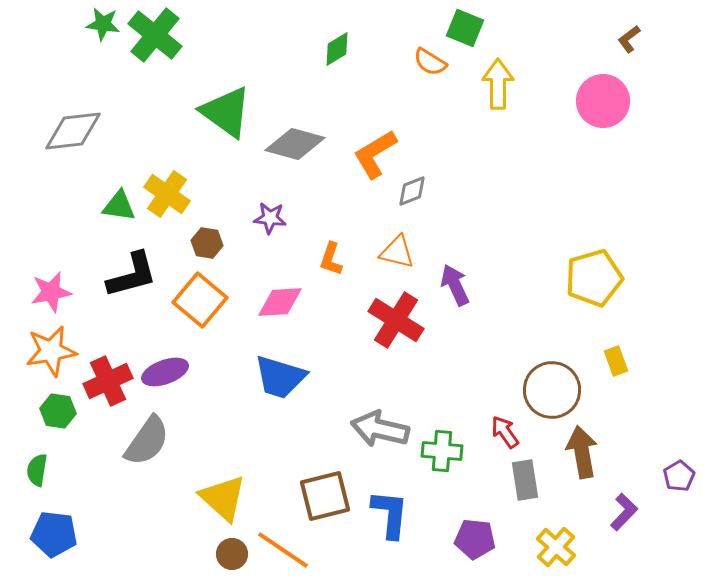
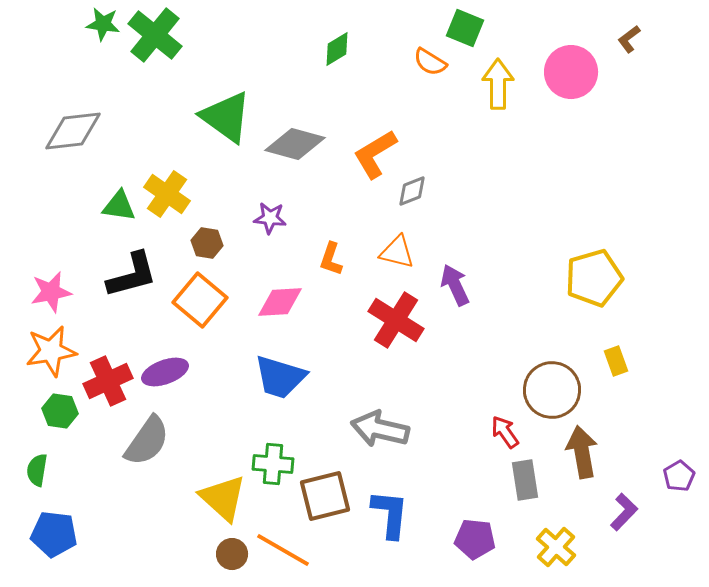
pink circle at (603, 101): moved 32 px left, 29 px up
green triangle at (226, 112): moved 5 px down
green hexagon at (58, 411): moved 2 px right
green cross at (442, 451): moved 169 px left, 13 px down
orange line at (283, 550): rotated 4 degrees counterclockwise
